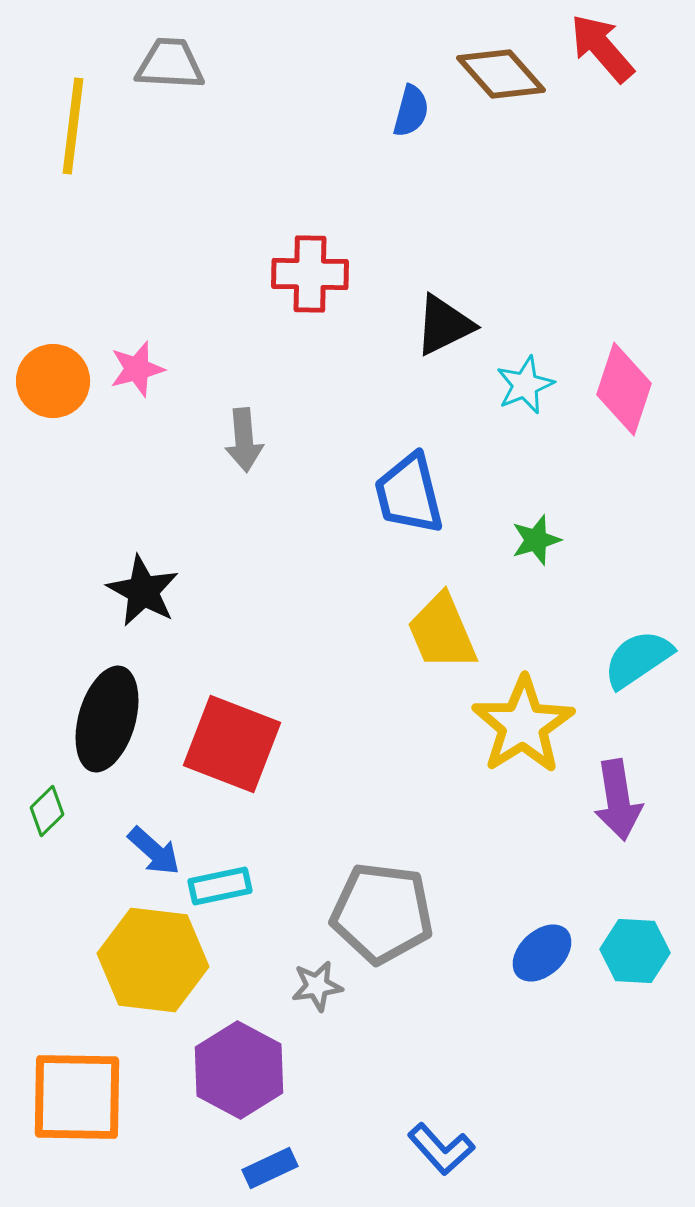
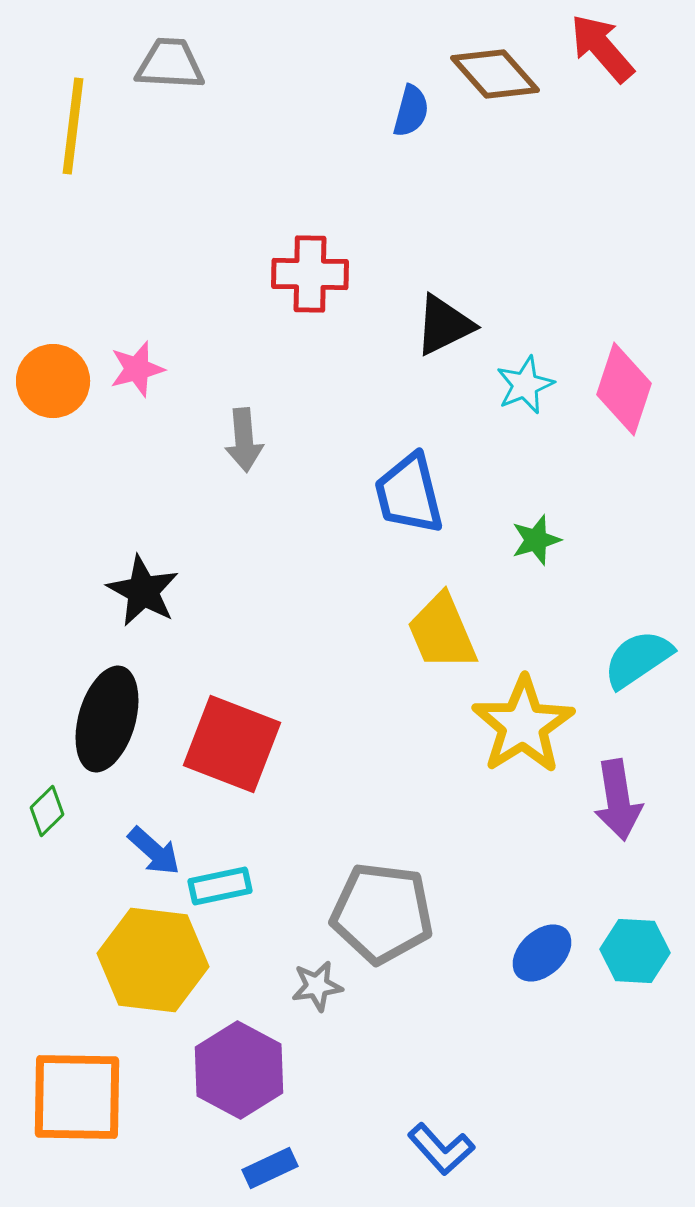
brown diamond: moved 6 px left
